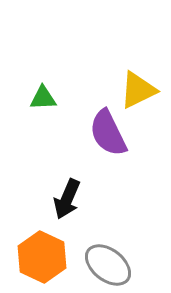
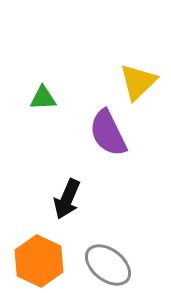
yellow triangle: moved 8 px up; rotated 18 degrees counterclockwise
orange hexagon: moved 3 px left, 4 px down
